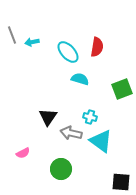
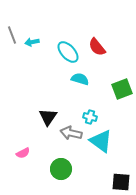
red semicircle: rotated 132 degrees clockwise
